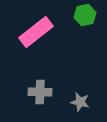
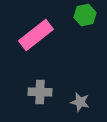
pink rectangle: moved 3 px down
